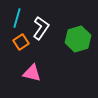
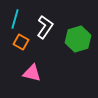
cyan line: moved 2 px left, 1 px down
white L-shape: moved 4 px right, 1 px up
orange square: rotated 28 degrees counterclockwise
